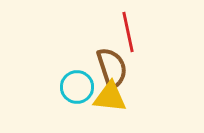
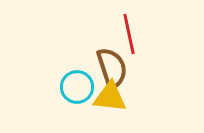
red line: moved 1 px right, 2 px down
